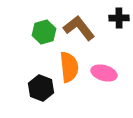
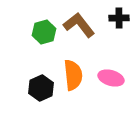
brown L-shape: moved 3 px up
orange semicircle: moved 4 px right, 8 px down
pink ellipse: moved 7 px right, 5 px down
black hexagon: rotated 15 degrees clockwise
